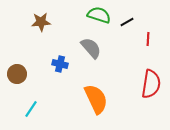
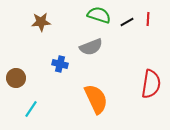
red line: moved 20 px up
gray semicircle: moved 1 px up; rotated 110 degrees clockwise
brown circle: moved 1 px left, 4 px down
